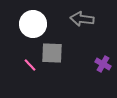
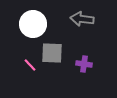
purple cross: moved 19 px left; rotated 21 degrees counterclockwise
